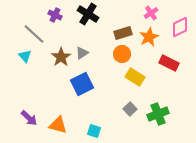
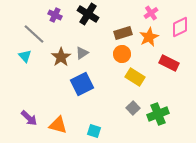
gray square: moved 3 px right, 1 px up
